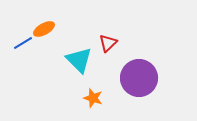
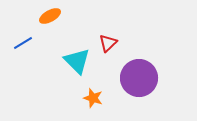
orange ellipse: moved 6 px right, 13 px up
cyan triangle: moved 2 px left, 1 px down
